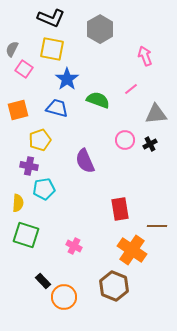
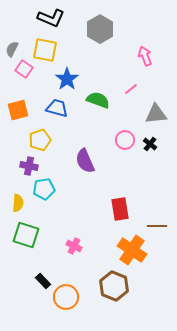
yellow square: moved 7 px left, 1 px down
black cross: rotated 24 degrees counterclockwise
orange circle: moved 2 px right
